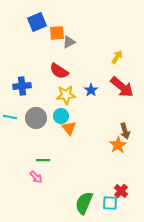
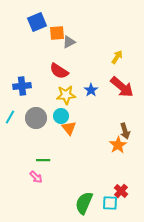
cyan line: rotated 72 degrees counterclockwise
